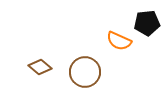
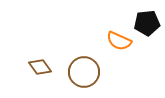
brown diamond: rotated 15 degrees clockwise
brown circle: moved 1 px left
